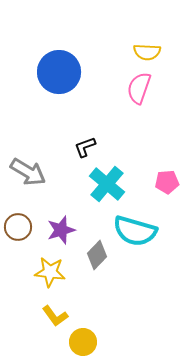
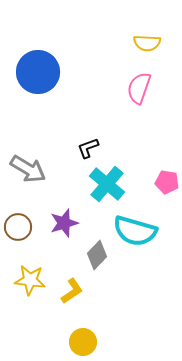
yellow semicircle: moved 9 px up
blue circle: moved 21 px left
black L-shape: moved 3 px right, 1 px down
gray arrow: moved 3 px up
pink pentagon: rotated 15 degrees clockwise
purple star: moved 3 px right, 7 px up
yellow star: moved 20 px left, 8 px down
yellow L-shape: moved 17 px right, 25 px up; rotated 88 degrees counterclockwise
